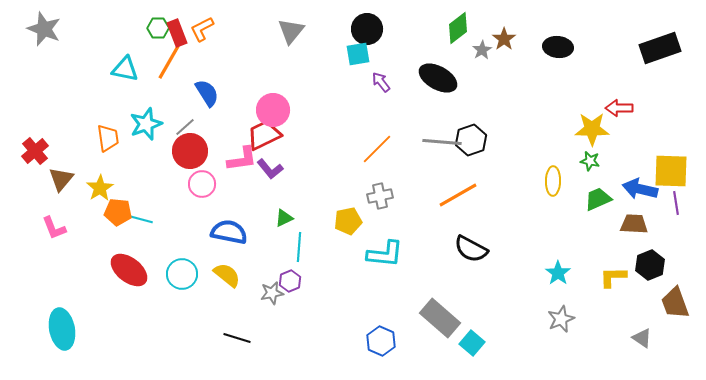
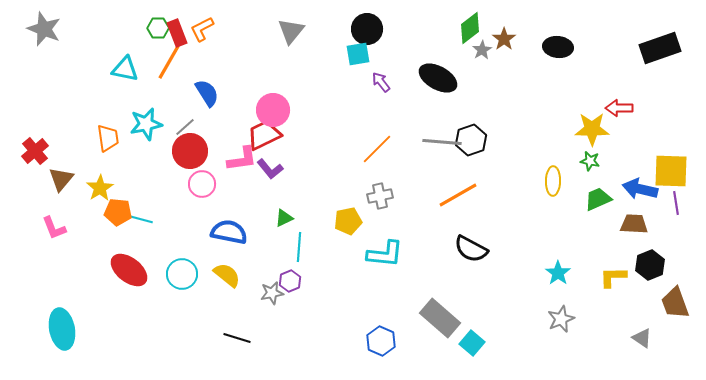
green diamond at (458, 28): moved 12 px right
cyan star at (146, 124): rotated 8 degrees clockwise
